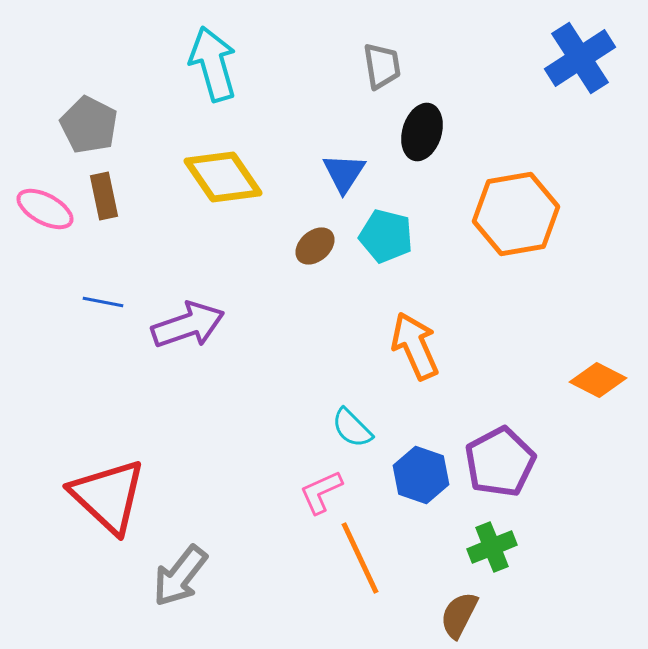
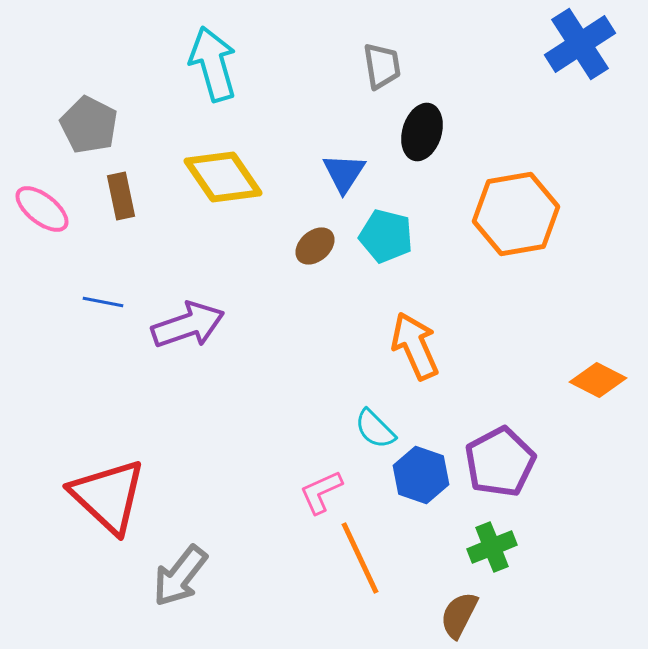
blue cross: moved 14 px up
brown rectangle: moved 17 px right
pink ellipse: moved 3 px left; rotated 10 degrees clockwise
cyan semicircle: moved 23 px right, 1 px down
